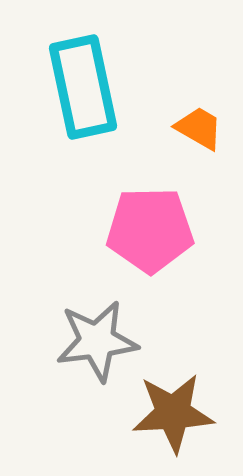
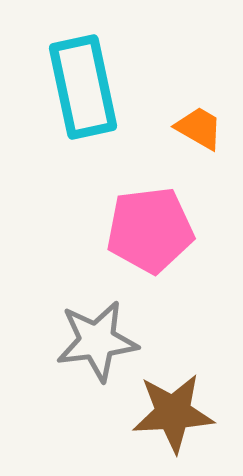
pink pentagon: rotated 6 degrees counterclockwise
